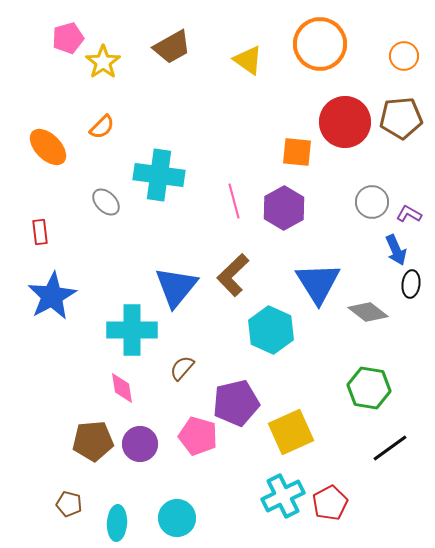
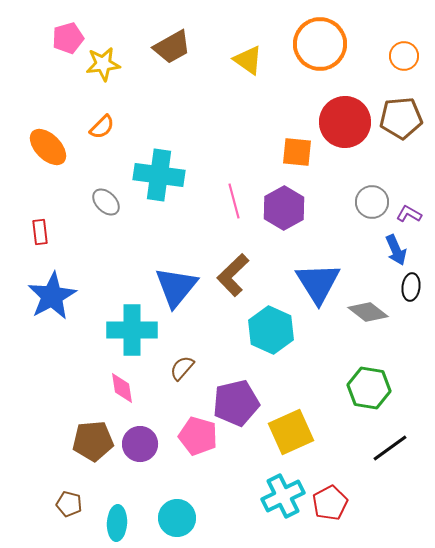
yellow star at (103, 62): moved 2 px down; rotated 28 degrees clockwise
black ellipse at (411, 284): moved 3 px down
